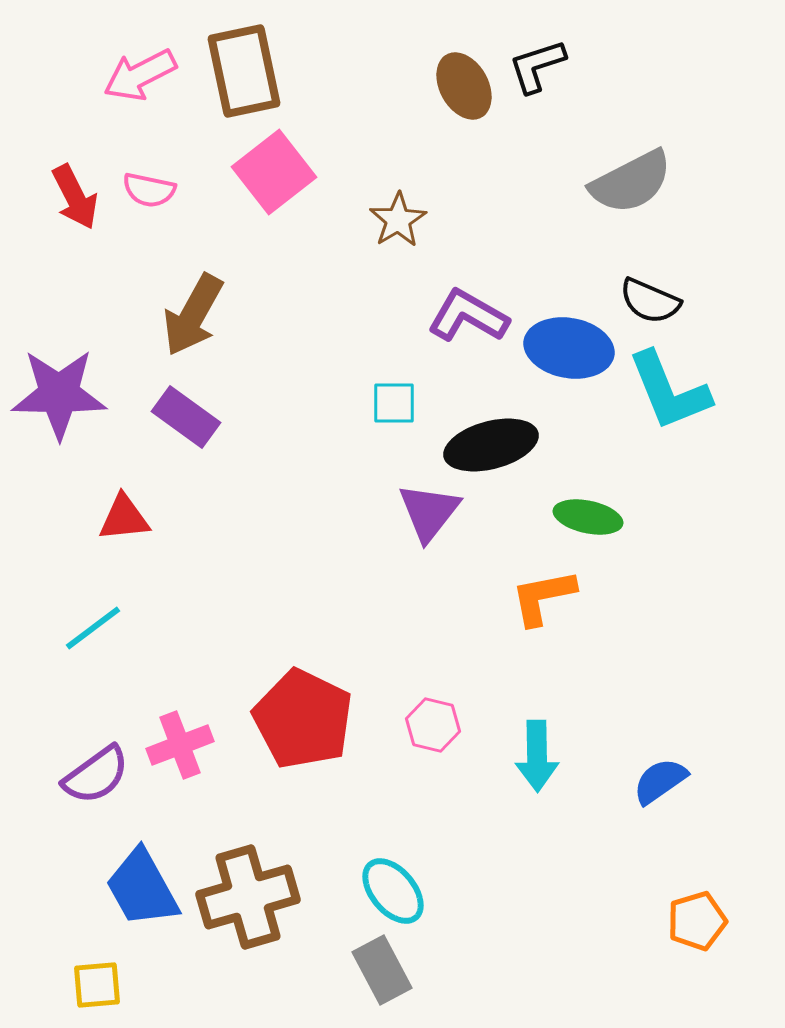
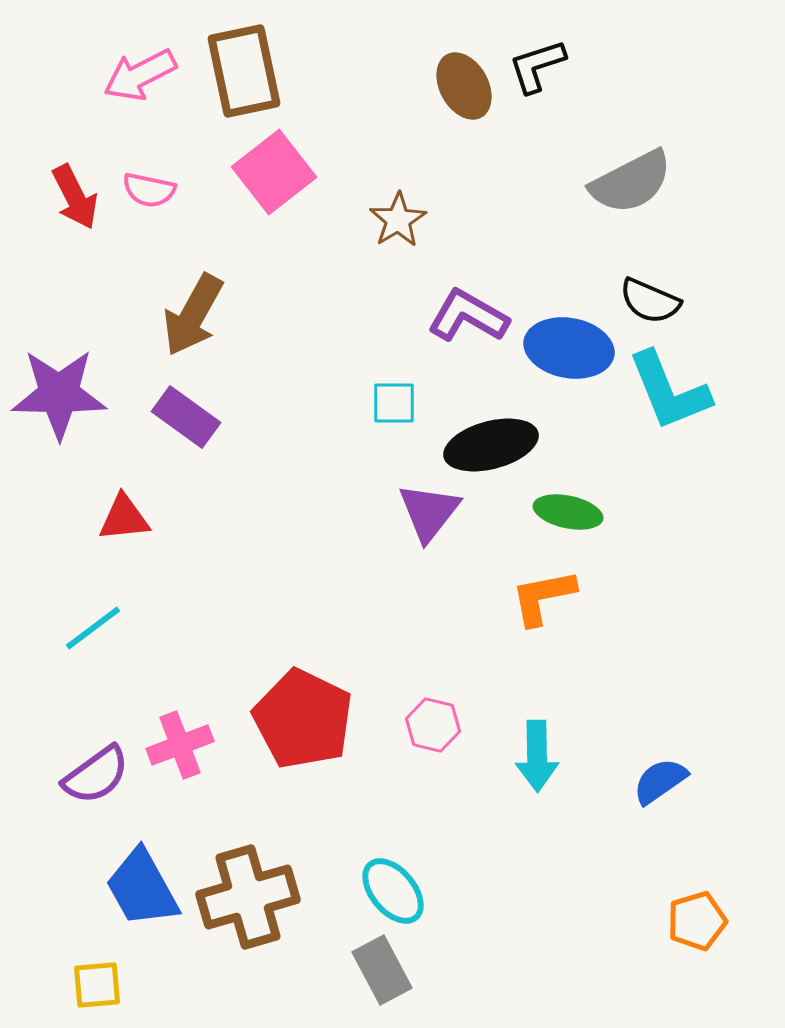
green ellipse: moved 20 px left, 5 px up
